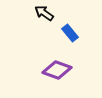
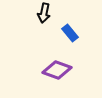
black arrow: rotated 114 degrees counterclockwise
